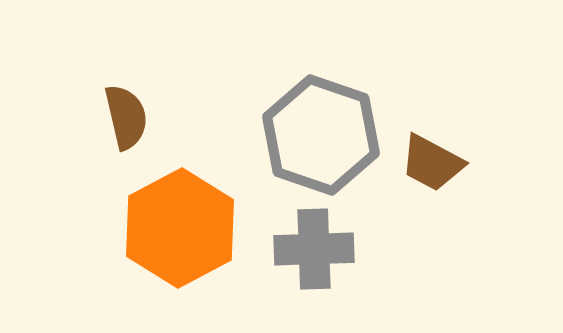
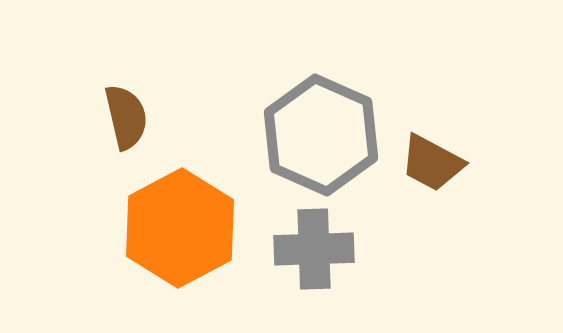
gray hexagon: rotated 5 degrees clockwise
